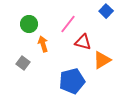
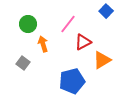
green circle: moved 1 px left
red triangle: rotated 42 degrees counterclockwise
